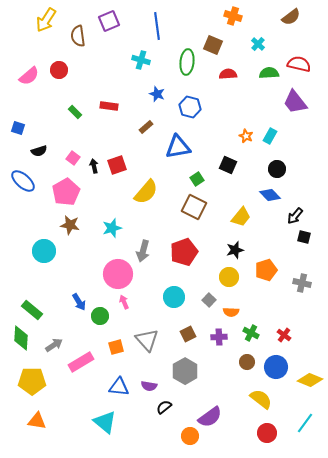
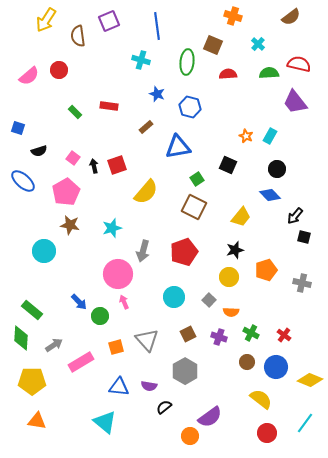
blue arrow at (79, 302): rotated 12 degrees counterclockwise
purple cross at (219, 337): rotated 21 degrees clockwise
